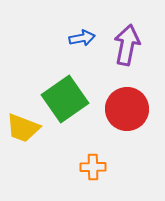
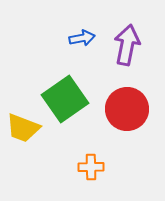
orange cross: moved 2 px left
